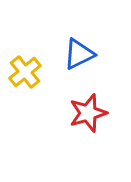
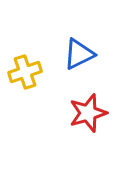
yellow cross: rotated 20 degrees clockwise
